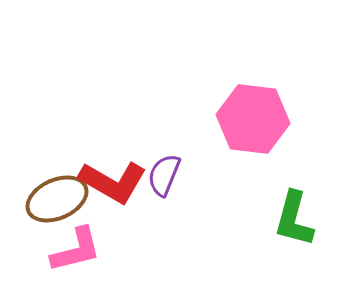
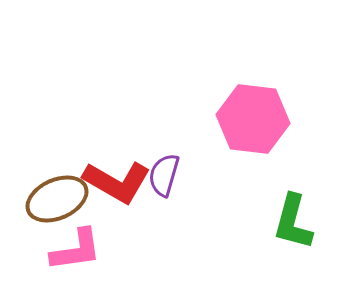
purple semicircle: rotated 6 degrees counterclockwise
red L-shape: moved 4 px right
green L-shape: moved 1 px left, 3 px down
pink L-shape: rotated 6 degrees clockwise
